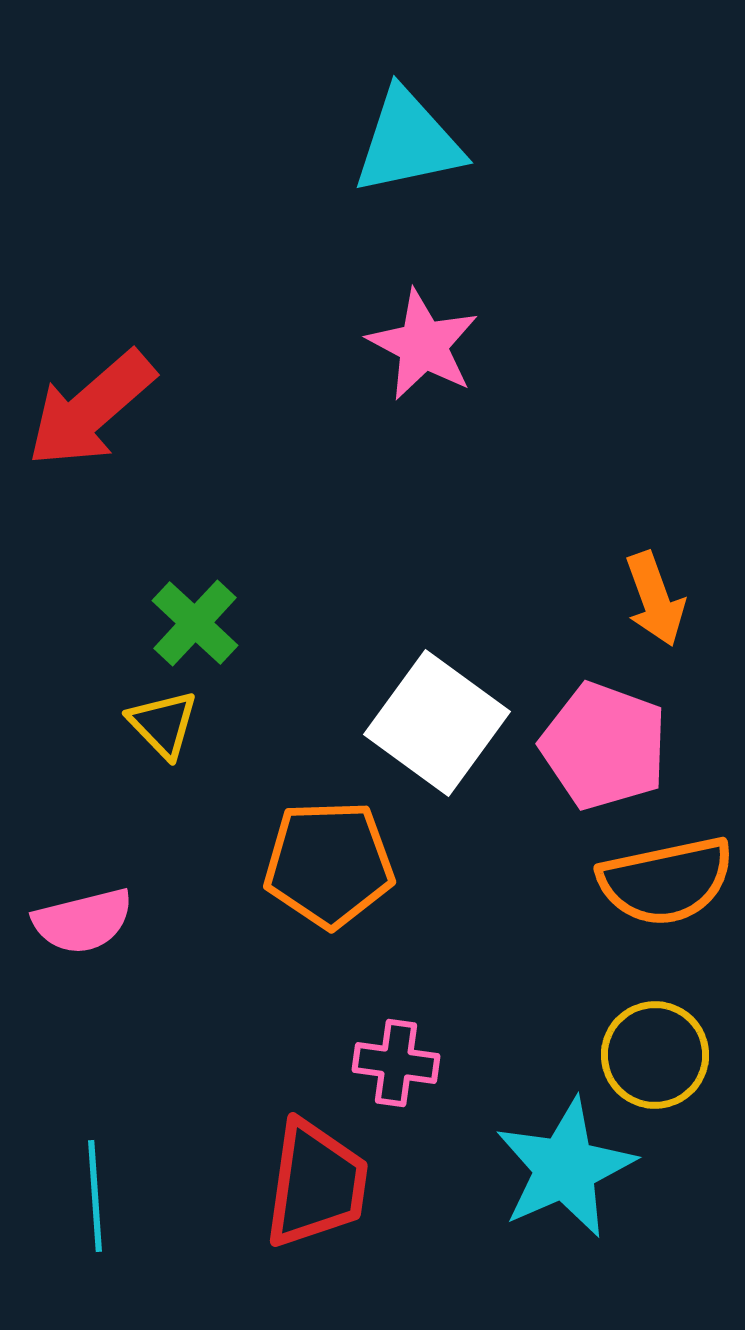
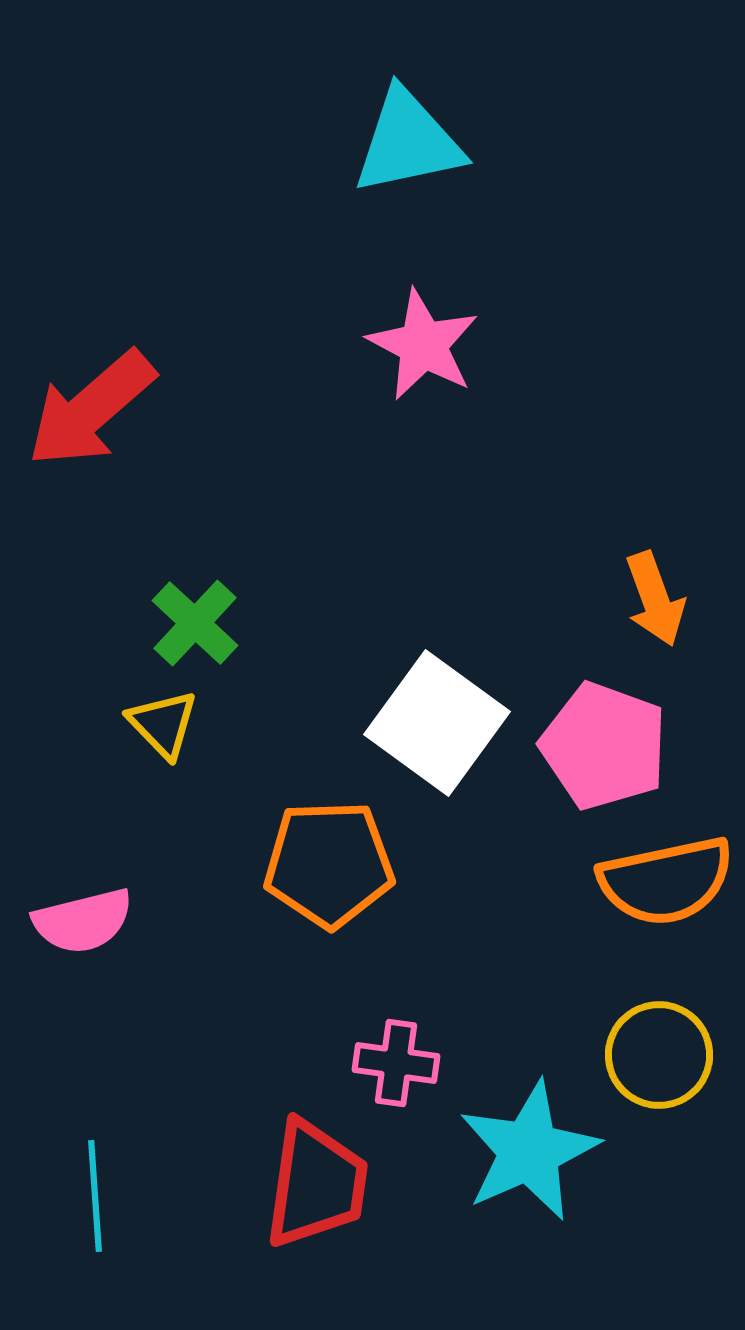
yellow circle: moved 4 px right
cyan star: moved 36 px left, 17 px up
